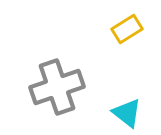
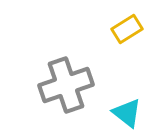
gray cross: moved 9 px right, 2 px up
